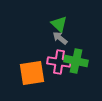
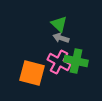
gray arrow: moved 1 px right; rotated 21 degrees counterclockwise
pink cross: rotated 20 degrees clockwise
orange square: rotated 24 degrees clockwise
